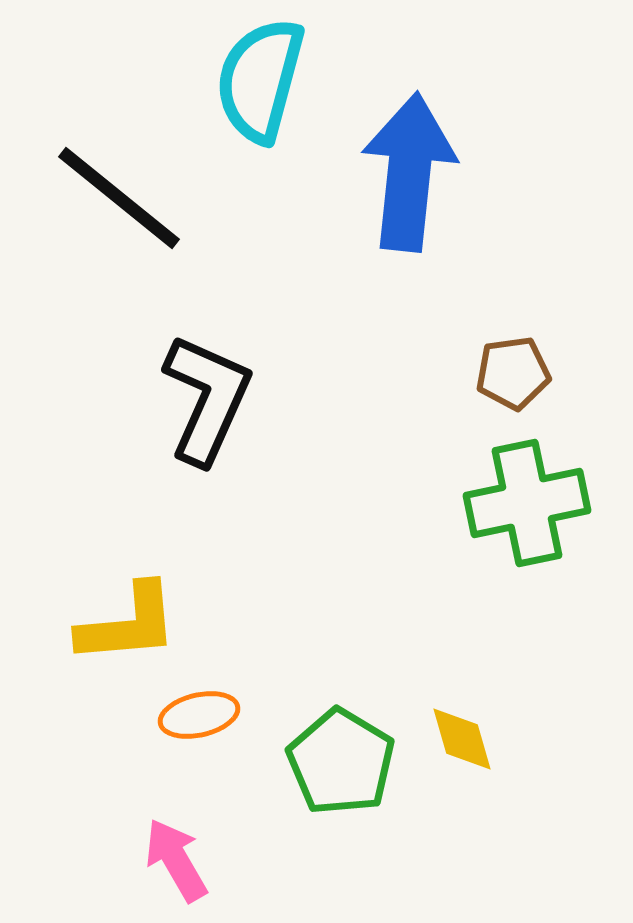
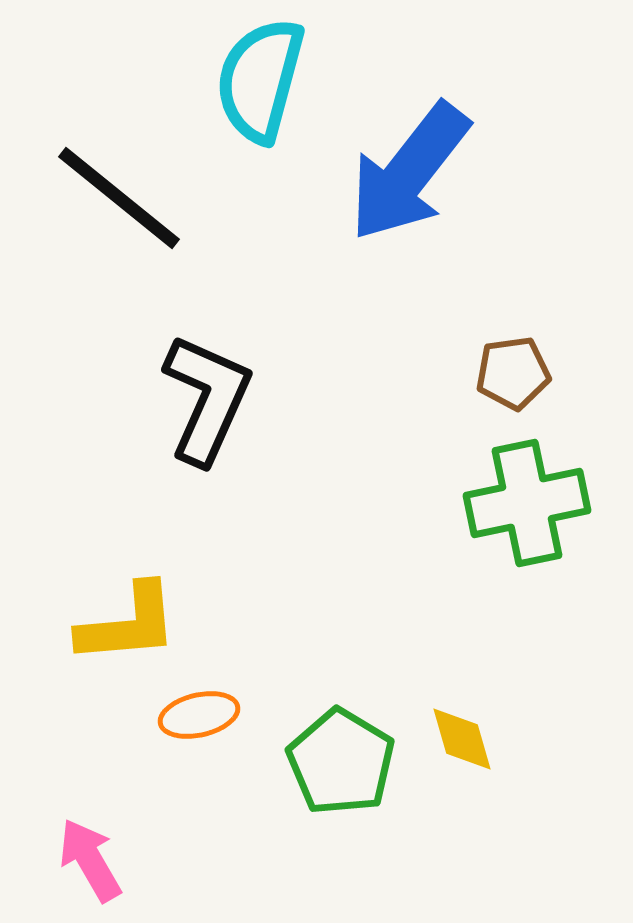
blue arrow: rotated 148 degrees counterclockwise
pink arrow: moved 86 px left
